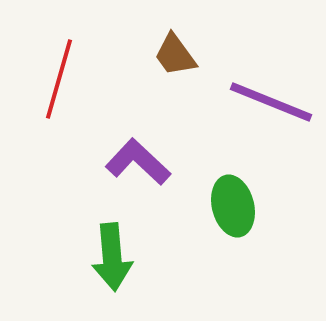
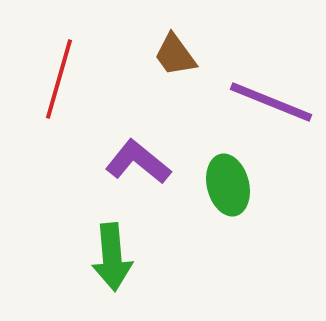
purple L-shape: rotated 4 degrees counterclockwise
green ellipse: moved 5 px left, 21 px up
